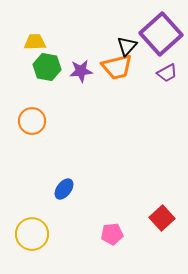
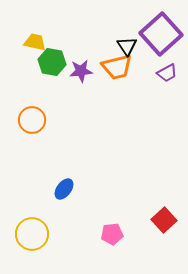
yellow trapezoid: rotated 15 degrees clockwise
black triangle: rotated 15 degrees counterclockwise
green hexagon: moved 5 px right, 5 px up
orange circle: moved 1 px up
red square: moved 2 px right, 2 px down
